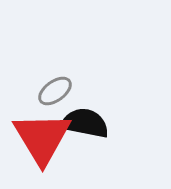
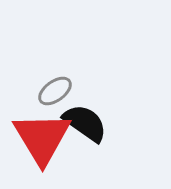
black semicircle: rotated 24 degrees clockwise
